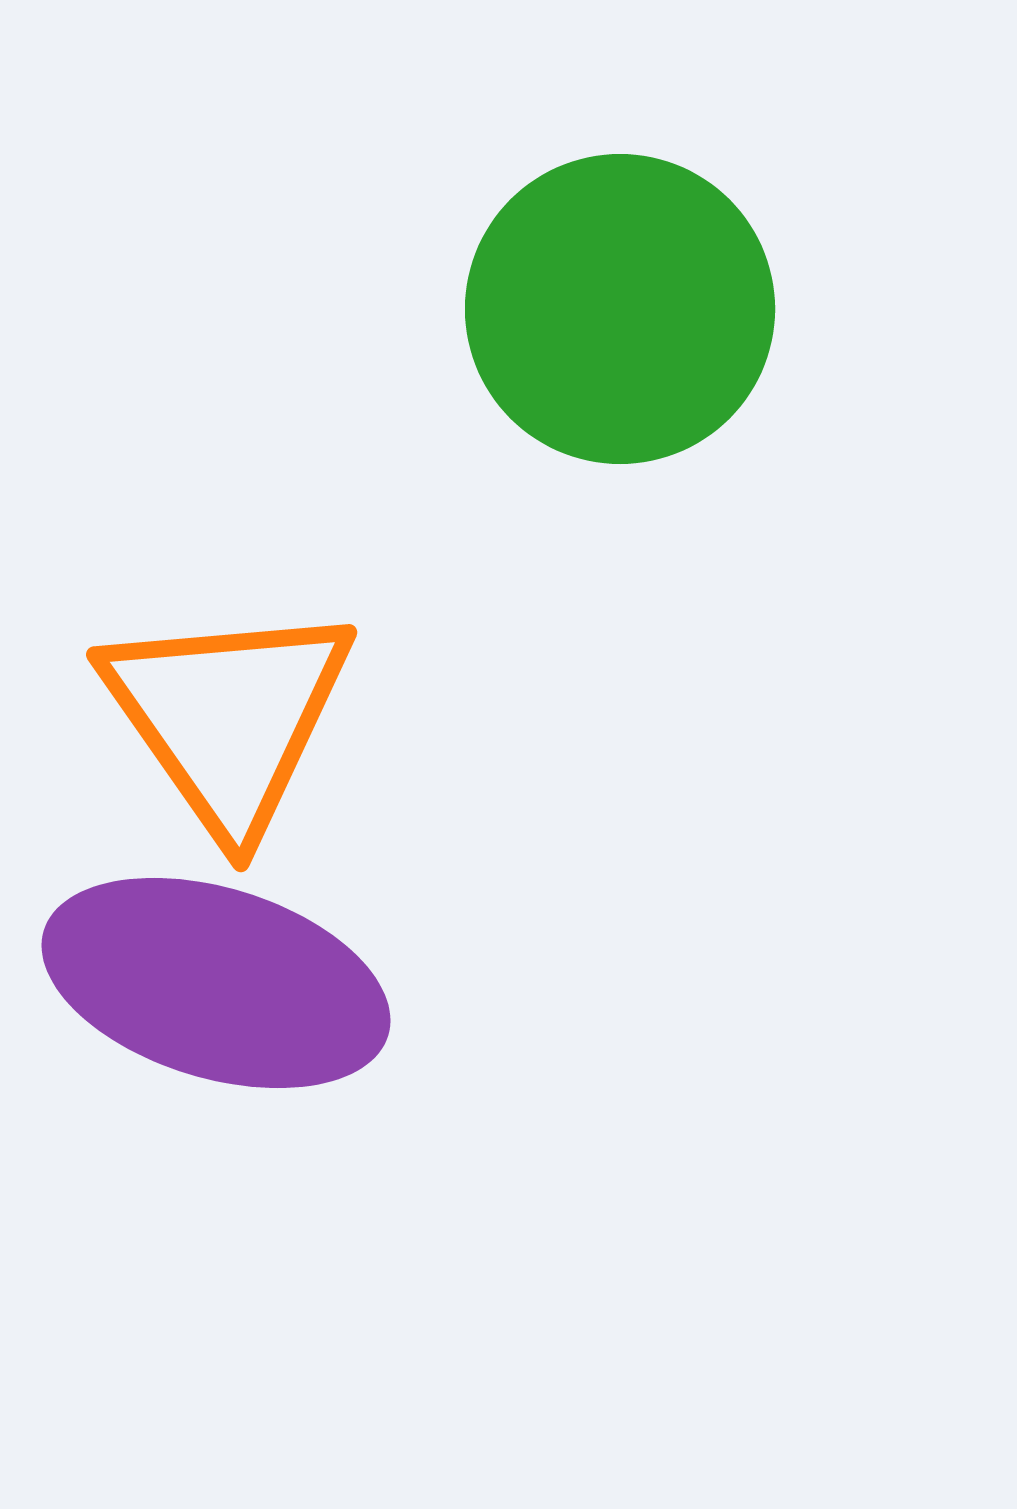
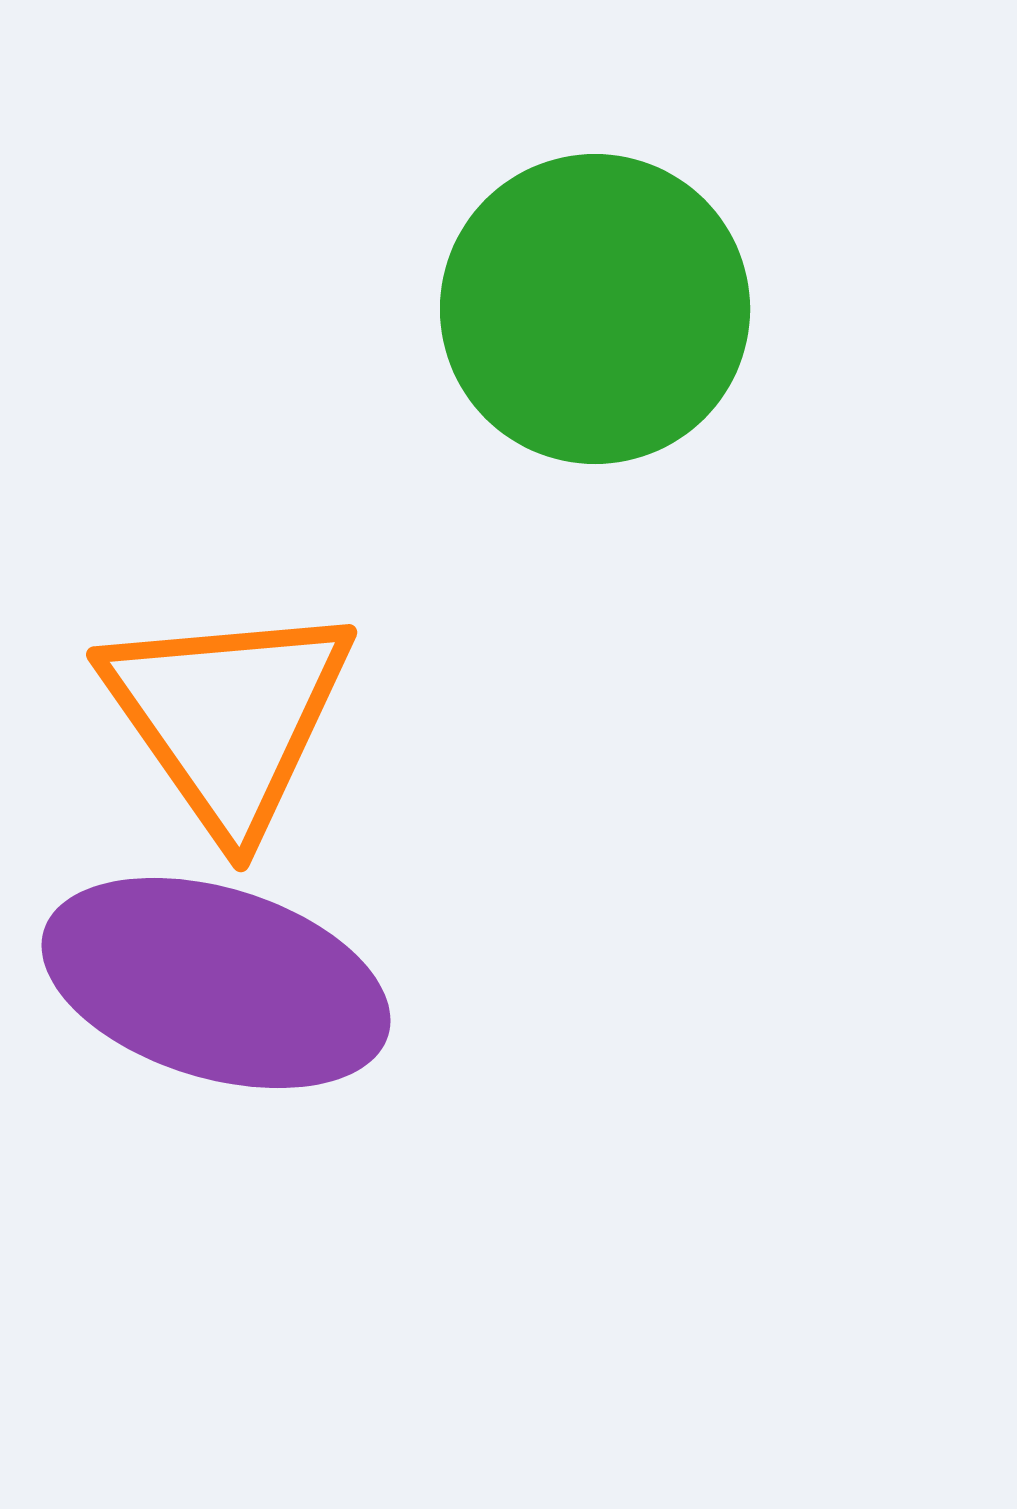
green circle: moved 25 px left
